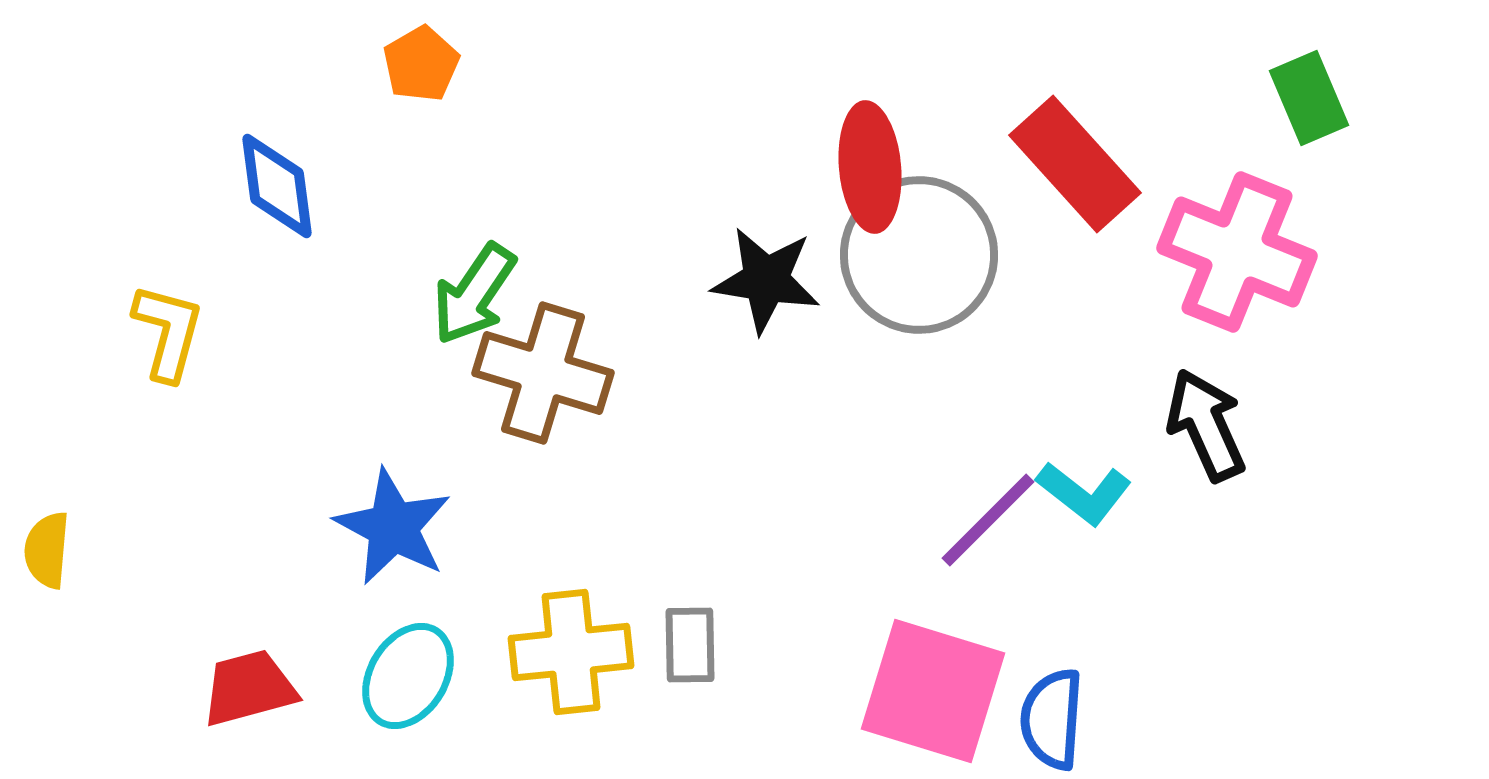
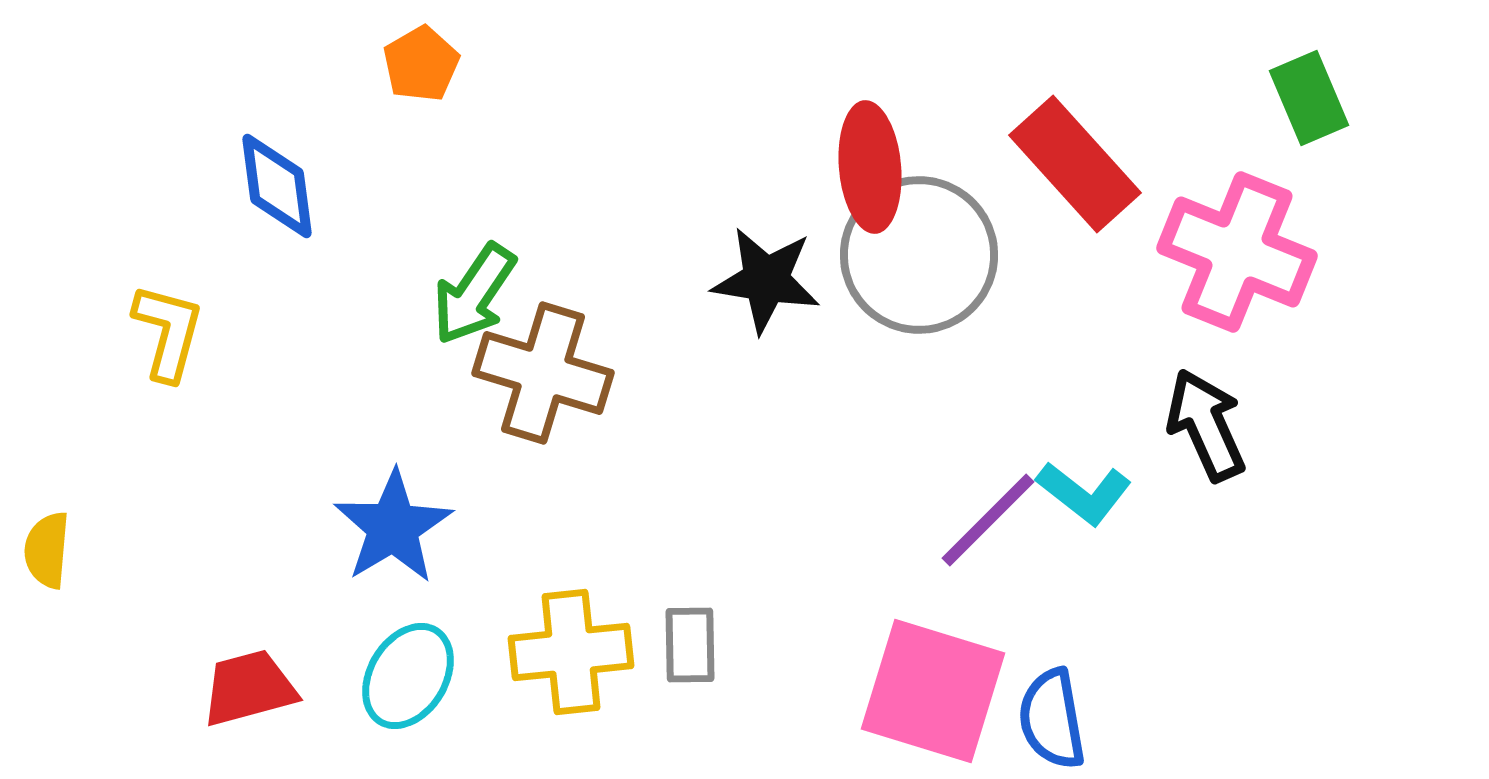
blue star: rotated 13 degrees clockwise
blue semicircle: rotated 14 degrees counterclockwise
